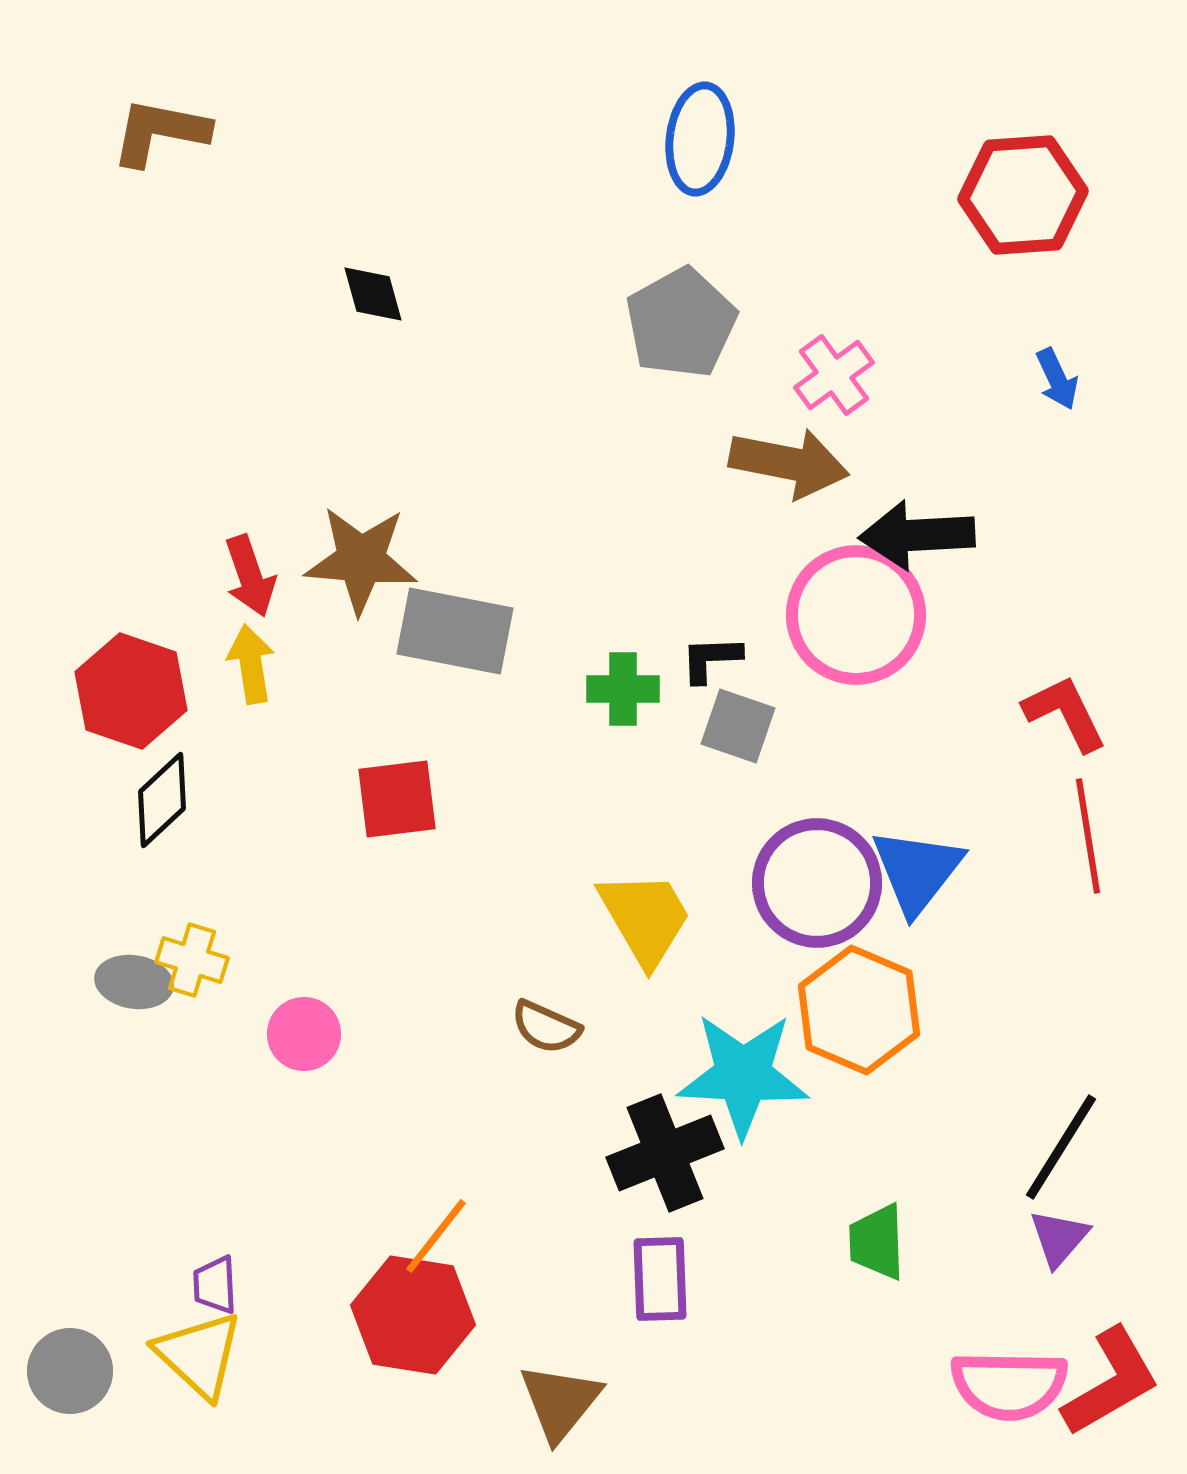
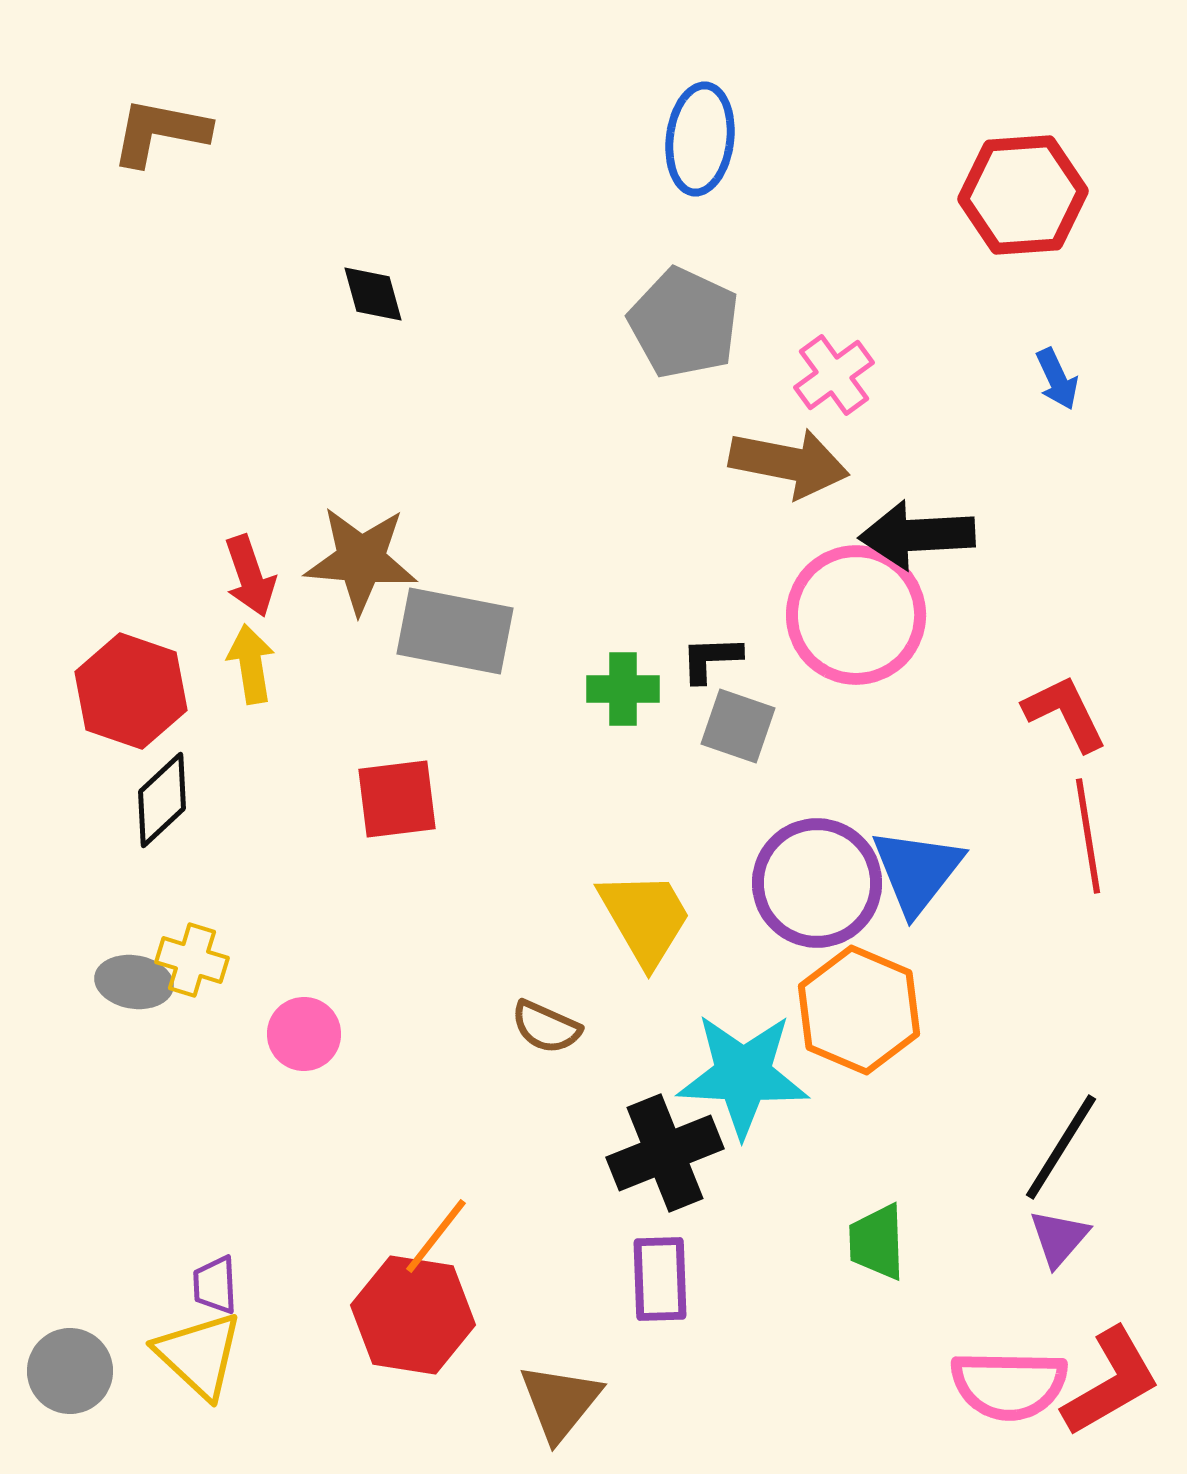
gray pentagon at (681, 323): moved 3 px right; rotated 18 degrees counterclockwise
